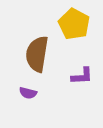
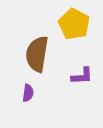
purple semicircle: rotated 96 degrees counterclockwise
